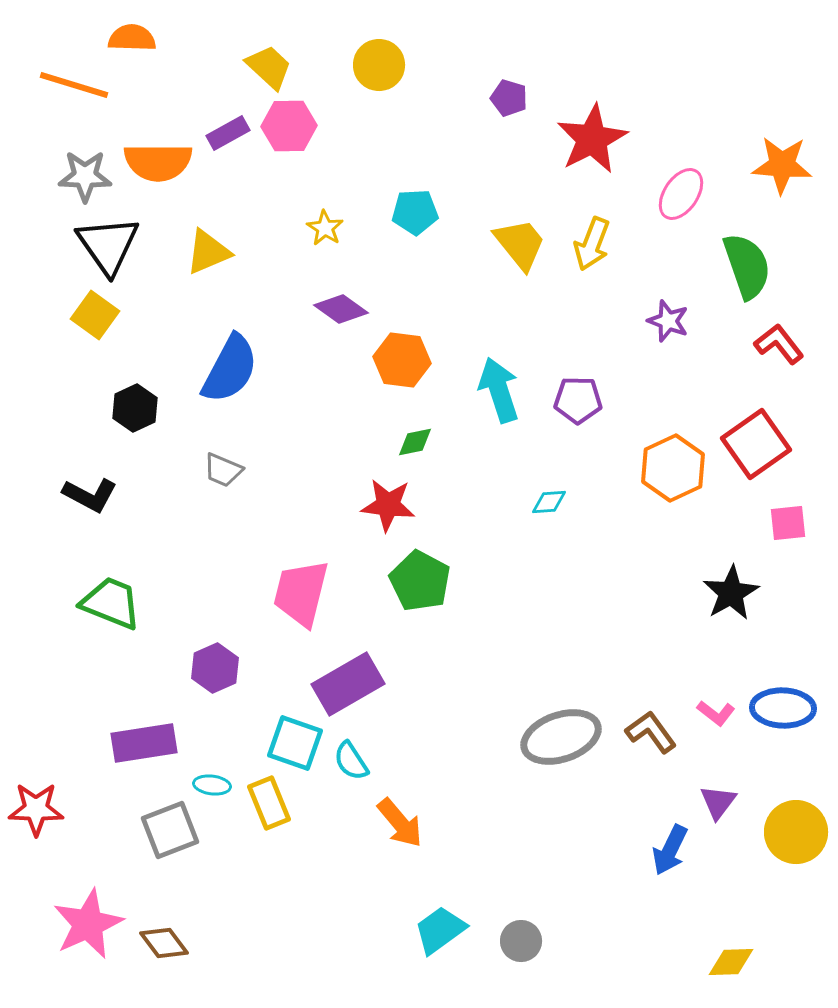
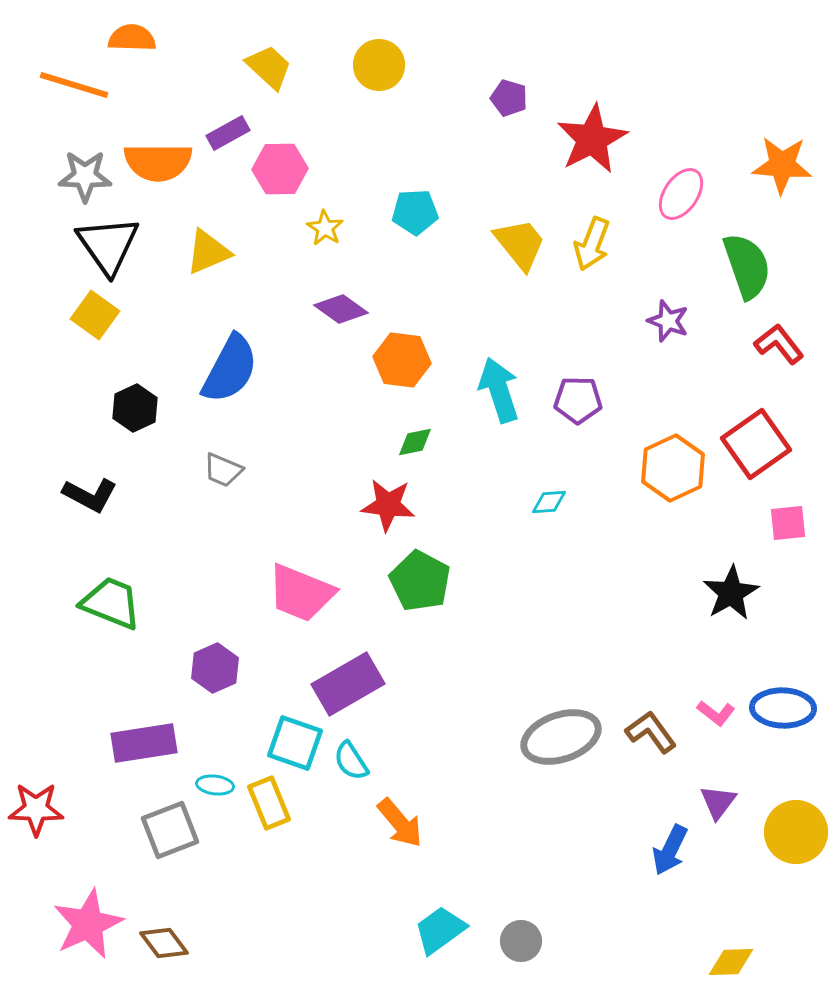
pink hexagon at (289, 126): moved 9 px left, 43 px down
pink trapezoid at (301, 593): rotated 82 degrees counterclockwise
cyan ellipse at (212, 785): moved 3 px right
